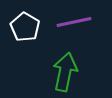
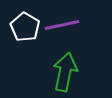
purple line: moved 12 px left, 3 px down
